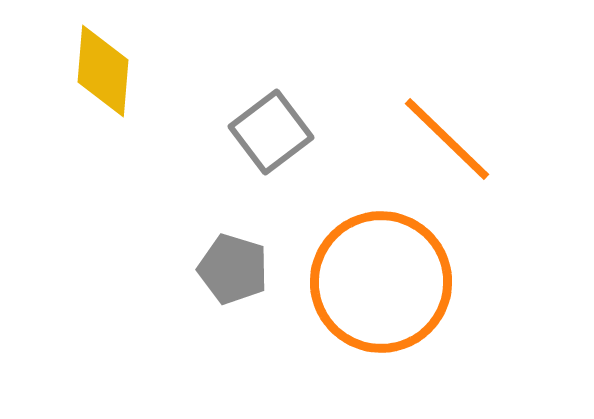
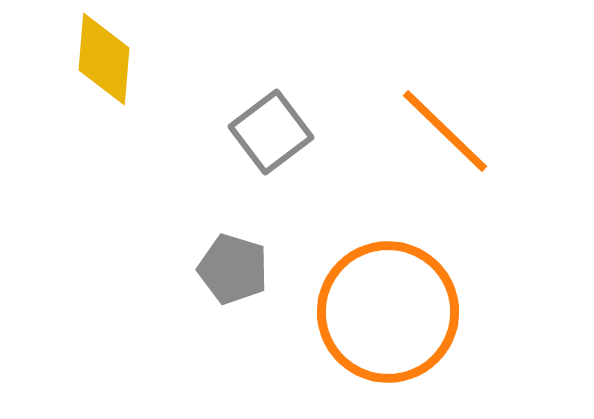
yellow diamond: moved 1 px right, 12 px up
orange line: moved 2 px left, 8 px up
orange circle: moved 7 px right, 30 px down
